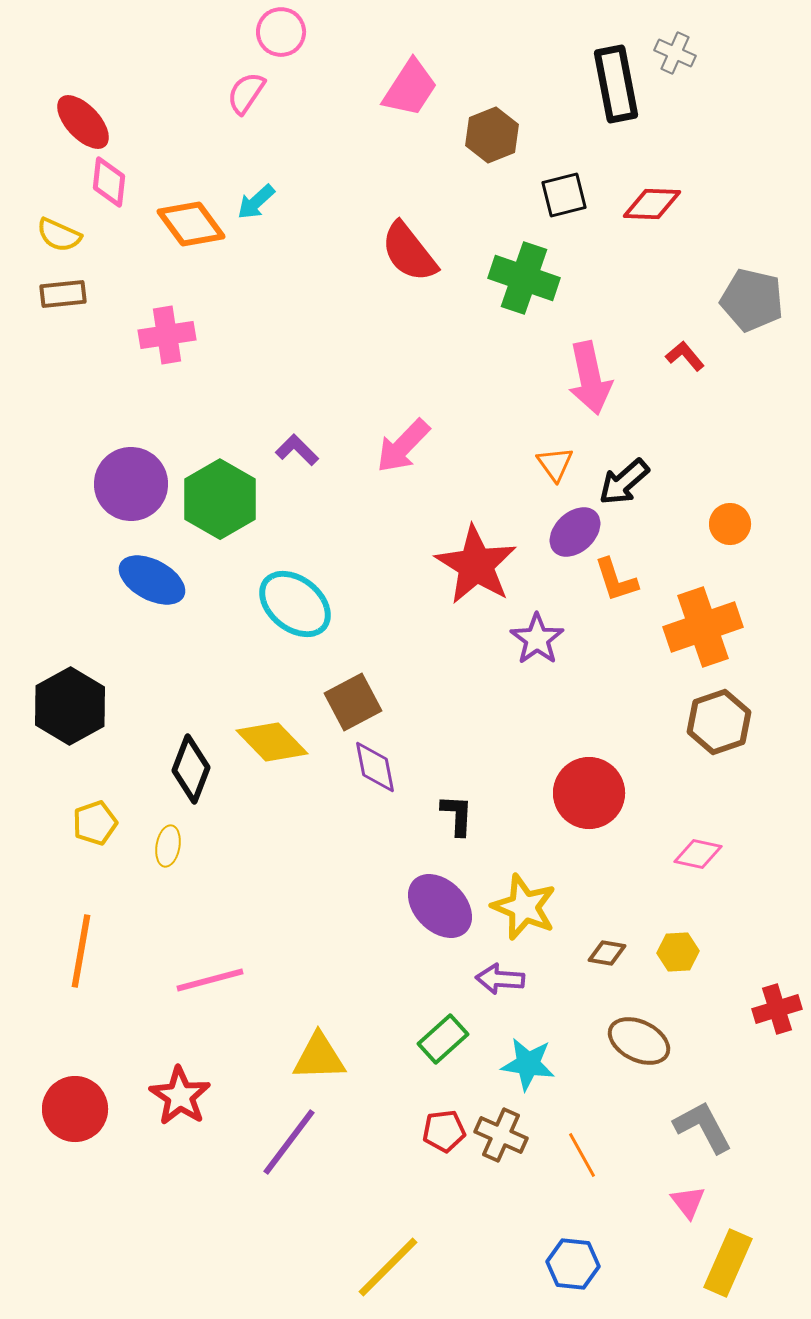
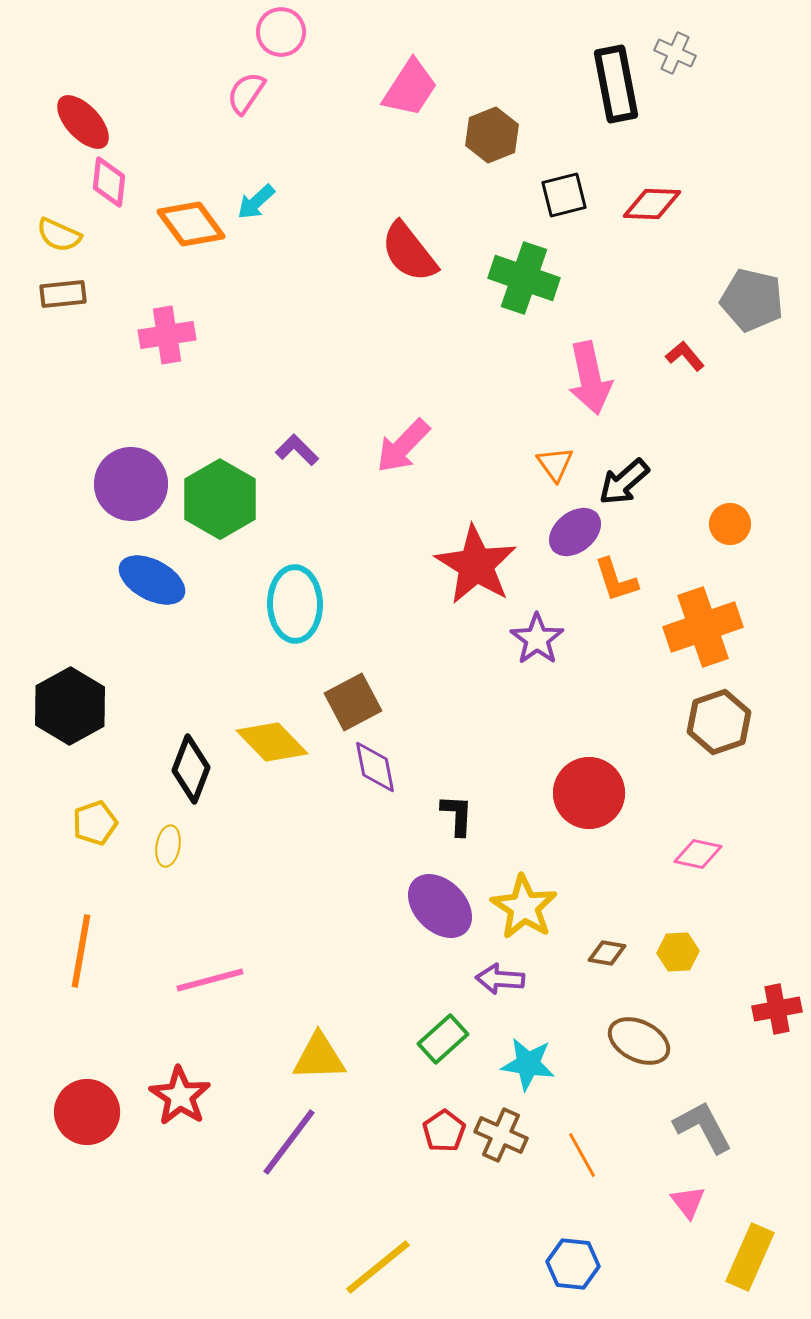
purple ellipse at (575, 532): rotated 4 degrees clockwise
cyan ellipse at (295, 604): rotated 50 degrees clockwise
yellow star at (524, 907): rotated 10 degrees clockwise
red cross at (777, 1009): rotated 6 degrees clockwise
red circle at (75, 1109): moved 12 px right, 3 px down
red pentagon at (444, 1131): rotated 27 degrees counterclockwise
yellow rectangle at (728, 1263): moved 22 px right, 6 px up
yellow line at (388, 1267): moved 10 px left; rotated 6 degrees clockwise
